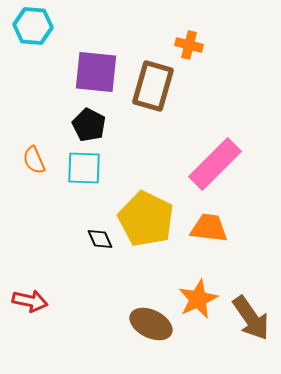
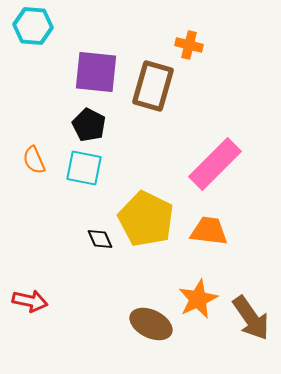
cyan square: rotated 9 degrees clockwise
orange trapezoid: moved 3 px down
